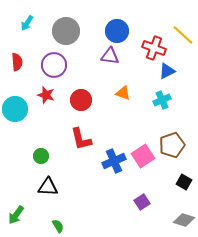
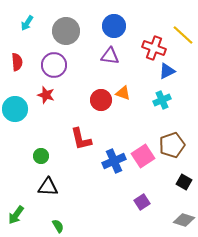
blue circle: moved 3 px left, 5 px up
red circle: moved 20 px right
